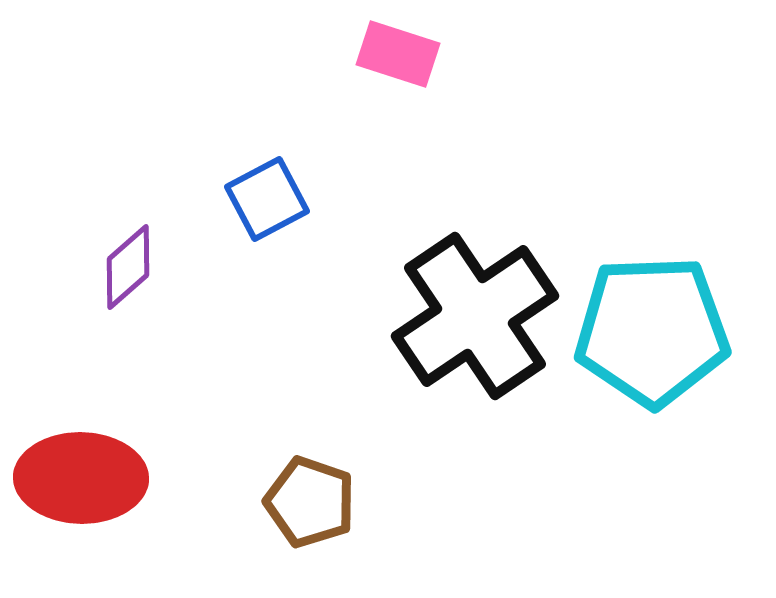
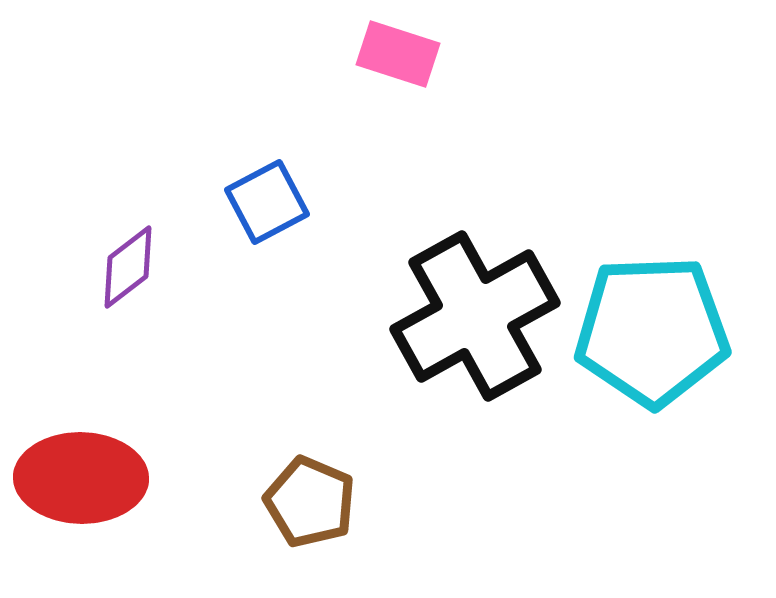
blue square: moved 3 px down
purple diamond: rotated 4 degrees clockwise
black cross: rotated 5 degrees clockwise
brown pentagon: rotated 4 degrees clockwise
